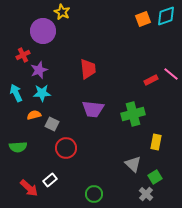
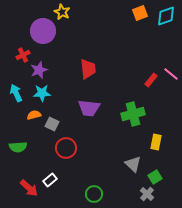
orange square: moved 3 px left, 6 px up
red rectangle: rotated 24 degrees counterclockwise
purple trapezoid: moved 4 px left, 1 px up
gray cross: moved 1 px right
